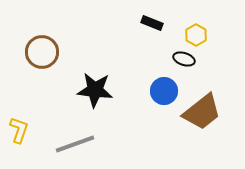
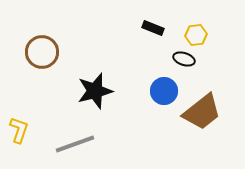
black rectangle: moved 1 px right, 5 px down
yellow hexagon: rotated 25 degrees clockwise
black star: moved 1 px down; rotated 21 degrees counterclockwise
